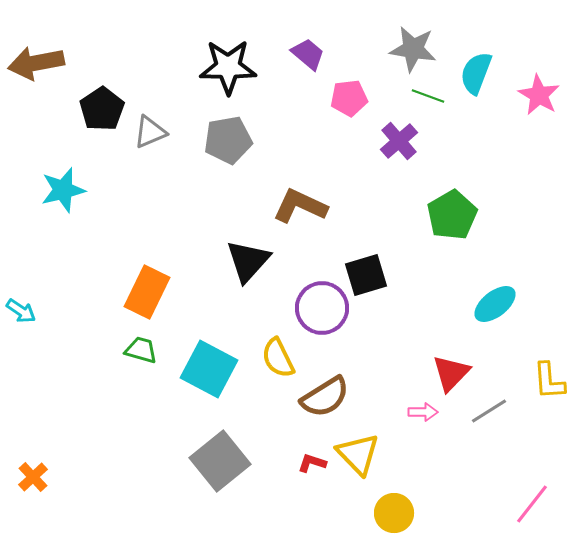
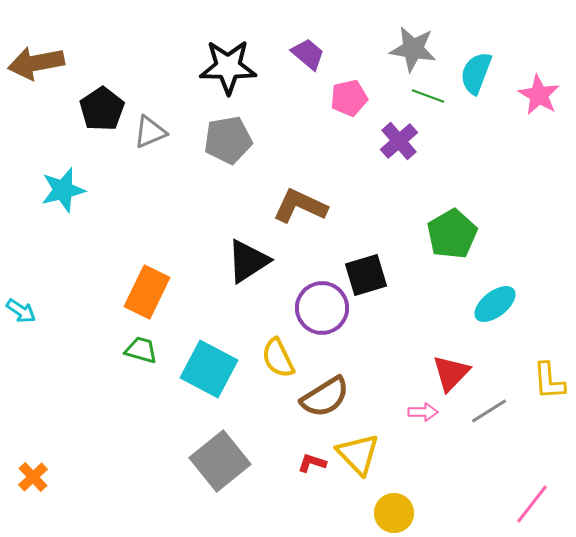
pink pentagon: rotated 6 degrees counterclockwise
green pentagon: moved 19 px down
black triangle: rotated 15 degrees clockwise
